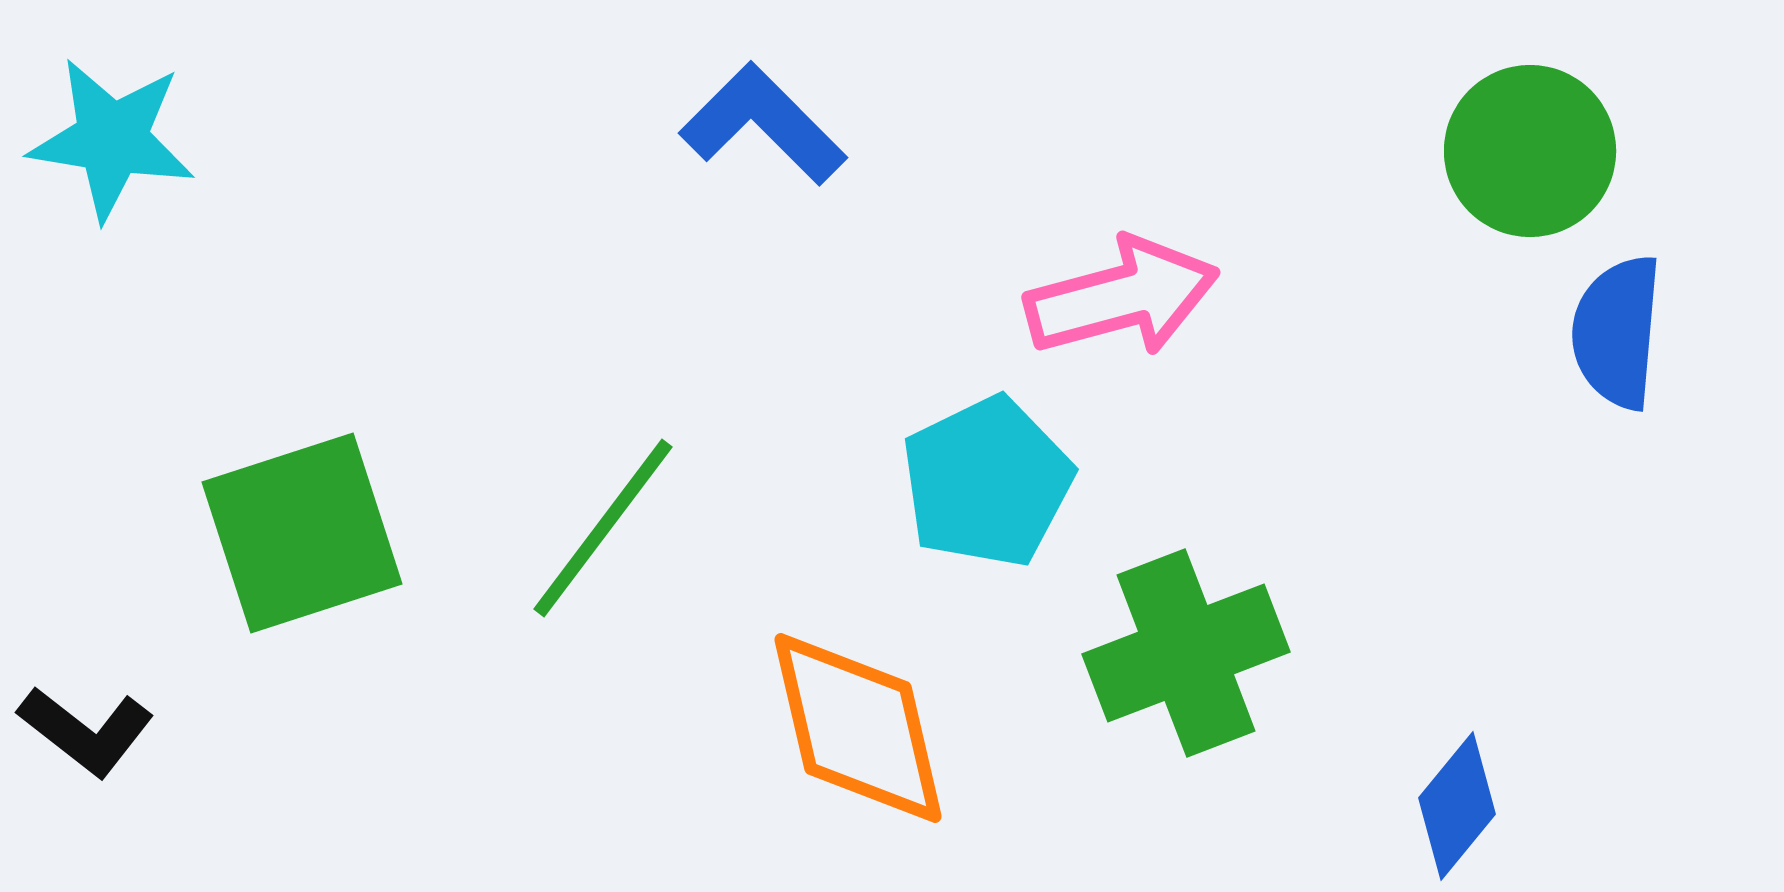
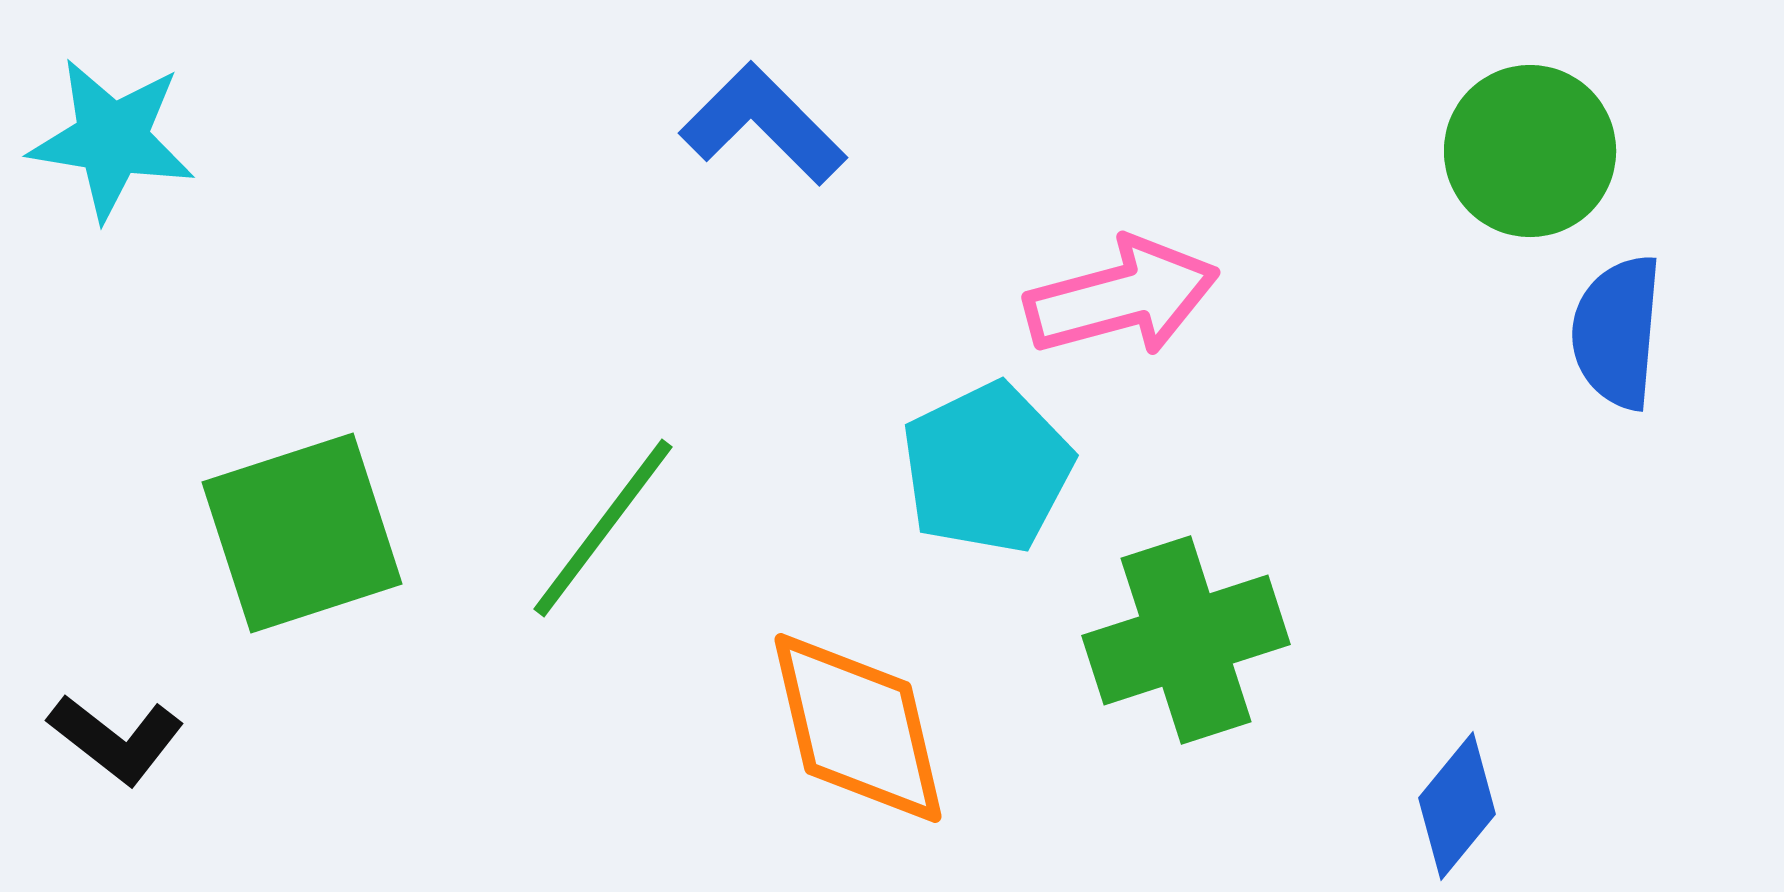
cyan pentagon: moved 14 px up
green cross: moved 13 px up; rotated 3 degrees clockwise
black L-shape: moved 30 px right, 8 px down
